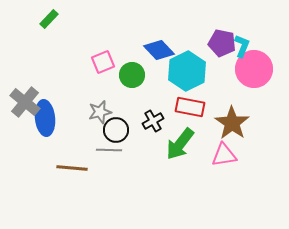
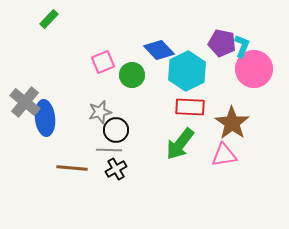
red rectangle: rotated 8 degrees counterclockwise
black cross: moved 37 px left, 48 px down
